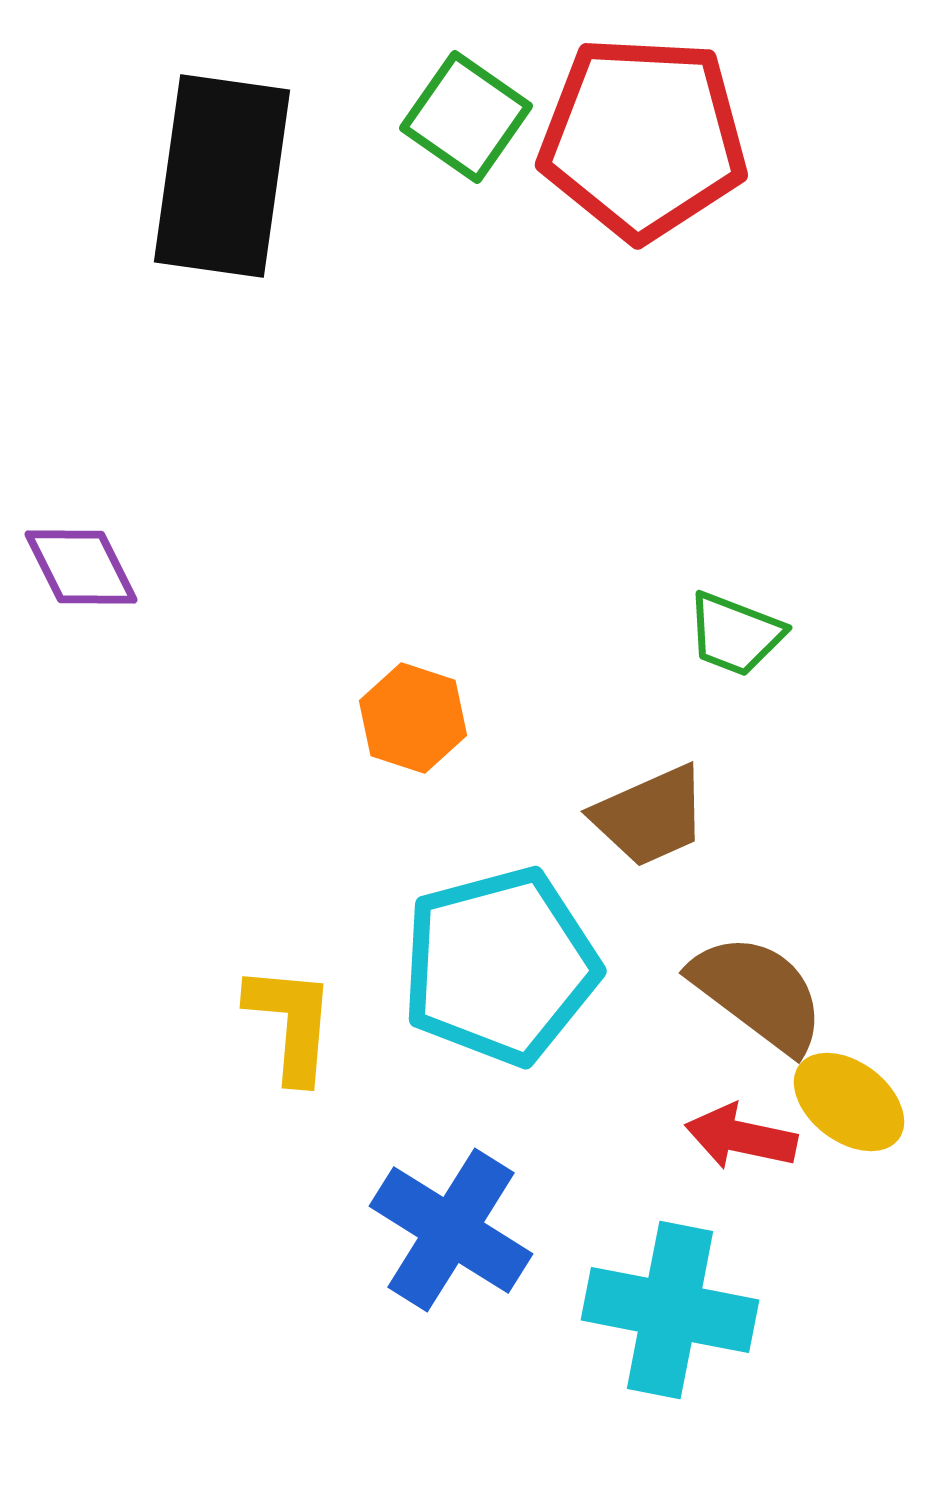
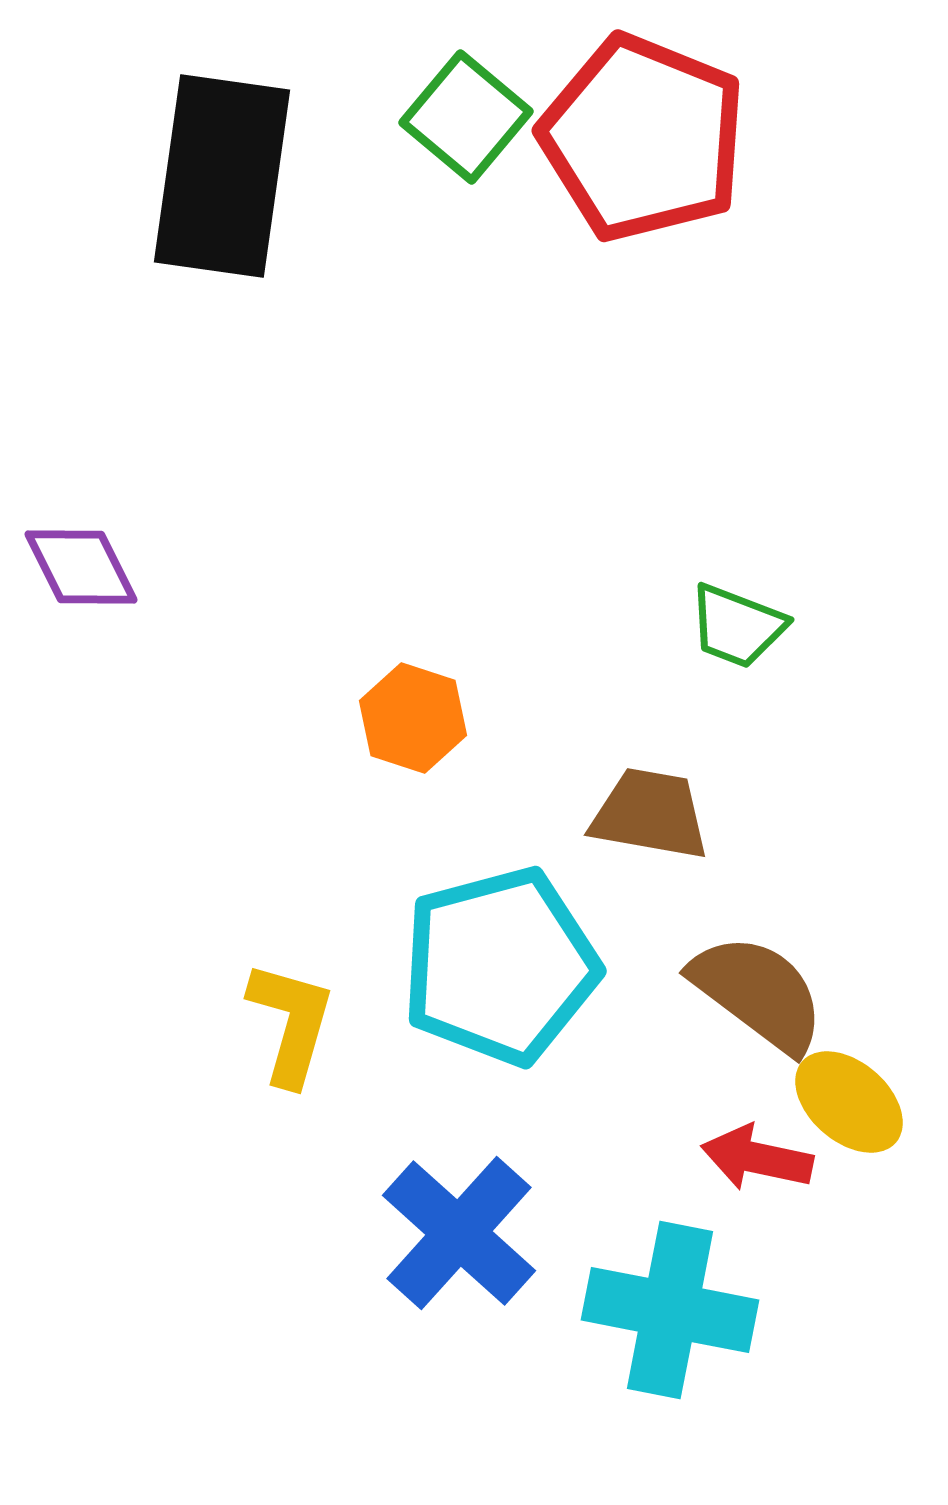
green square: rotated 5 degrees clockwise
red pentagon: rotated 19 degrees clockwise
green trapezoid: moved 2 px right, 8 px up
brown trapezoid: moved 2 px up; rotated 146 degrees counterclockwise
yellow L-shape: rotated 11 degrees clockwise
yellow ellipse: rotated 4 degrees clockwise
red arrow: moved 16 px right, 21 px down
blue cross: moved 8 px right, 3 px down; rotated 10 degrees clockwise
